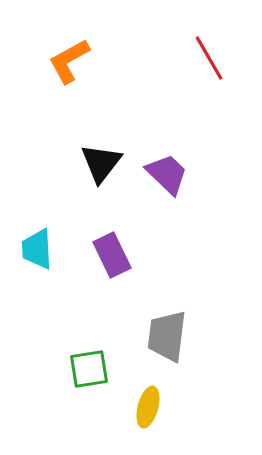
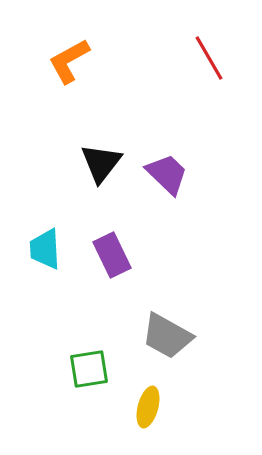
cyan trapezoid: moved 8 px right
gray trapezoid: rotated 68 degrees counterclockwise
